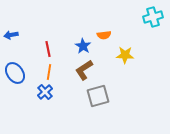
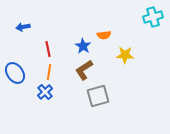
blue arrow: moved 12 px right, 8 px up
